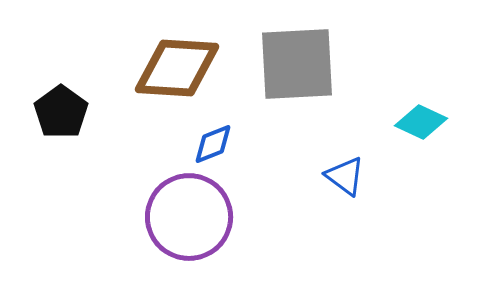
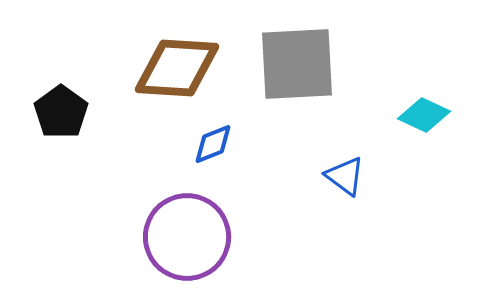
cyan diamond: moved 3 px right, 7 px up
purple circle: moved 2 px left, 20 px down
